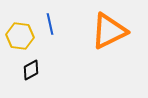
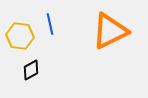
orange triangle: moved 1 px right
